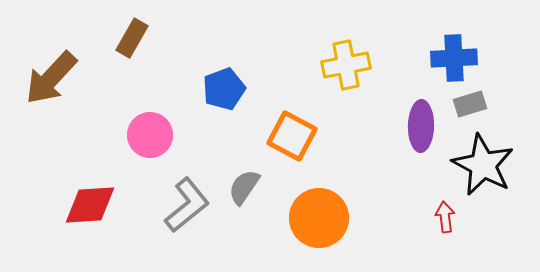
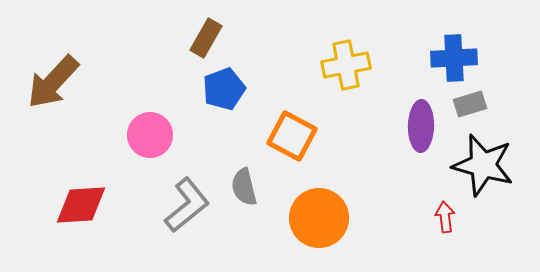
brown rectangle: moved 74 px right
brown arrow: moved 2 px right, 4 px down
black star: rotated 12 degrees counterclockwise
gray semicircle: rotated 48 degrees counterclockwise
red diamond: moved 9 px left
